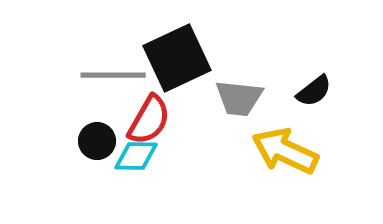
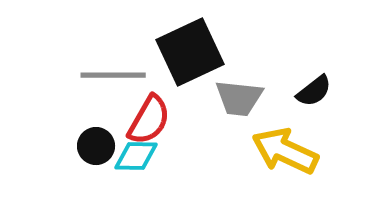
black square: moved 13 px right, 6 px up
black circle: moved 1 px left, 5 px down
